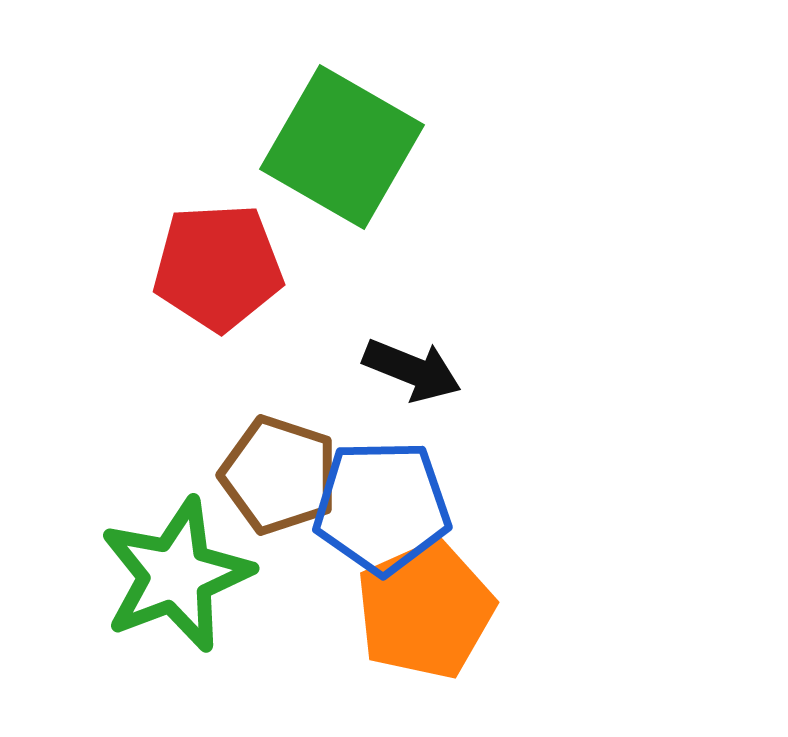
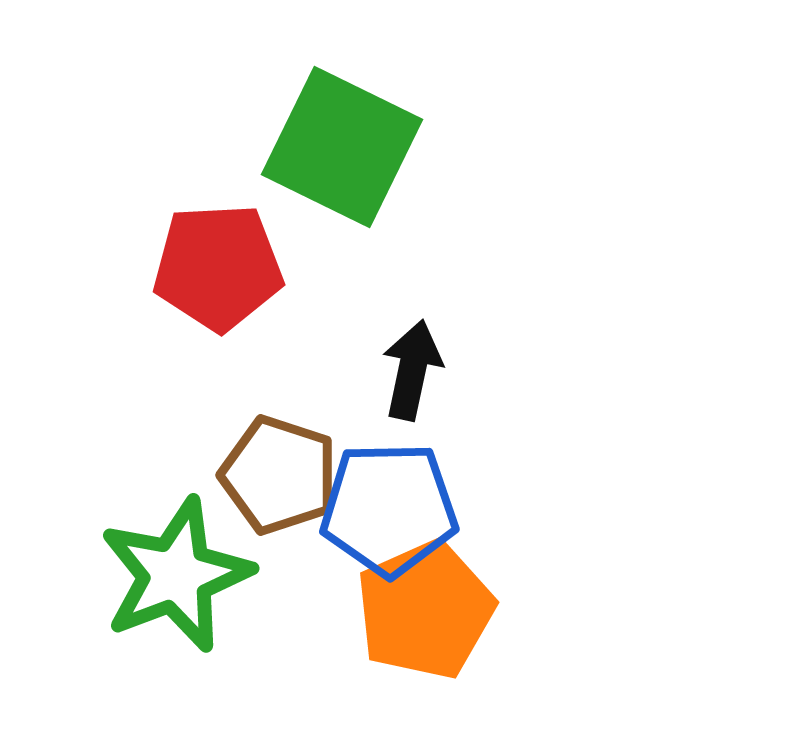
green square: rotated 4 degrees counterclockwise
black arrow: rotated 100 degrees counterclockwise
blue pentagon: moved 7 px right, 2 px down
